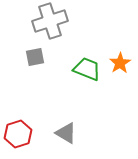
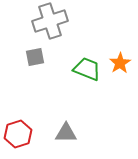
gray triangle: rotated 30 degrees counterclockwise
